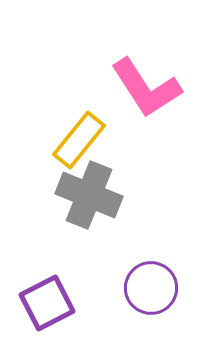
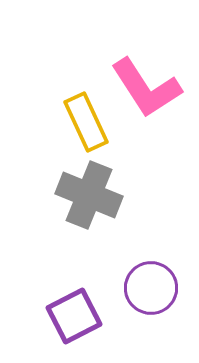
yellow rectangle: moved 7 px right, 18 px up; rotated 64 degrees counterclockwise
purple square: moved 27 px right, 13 px down
